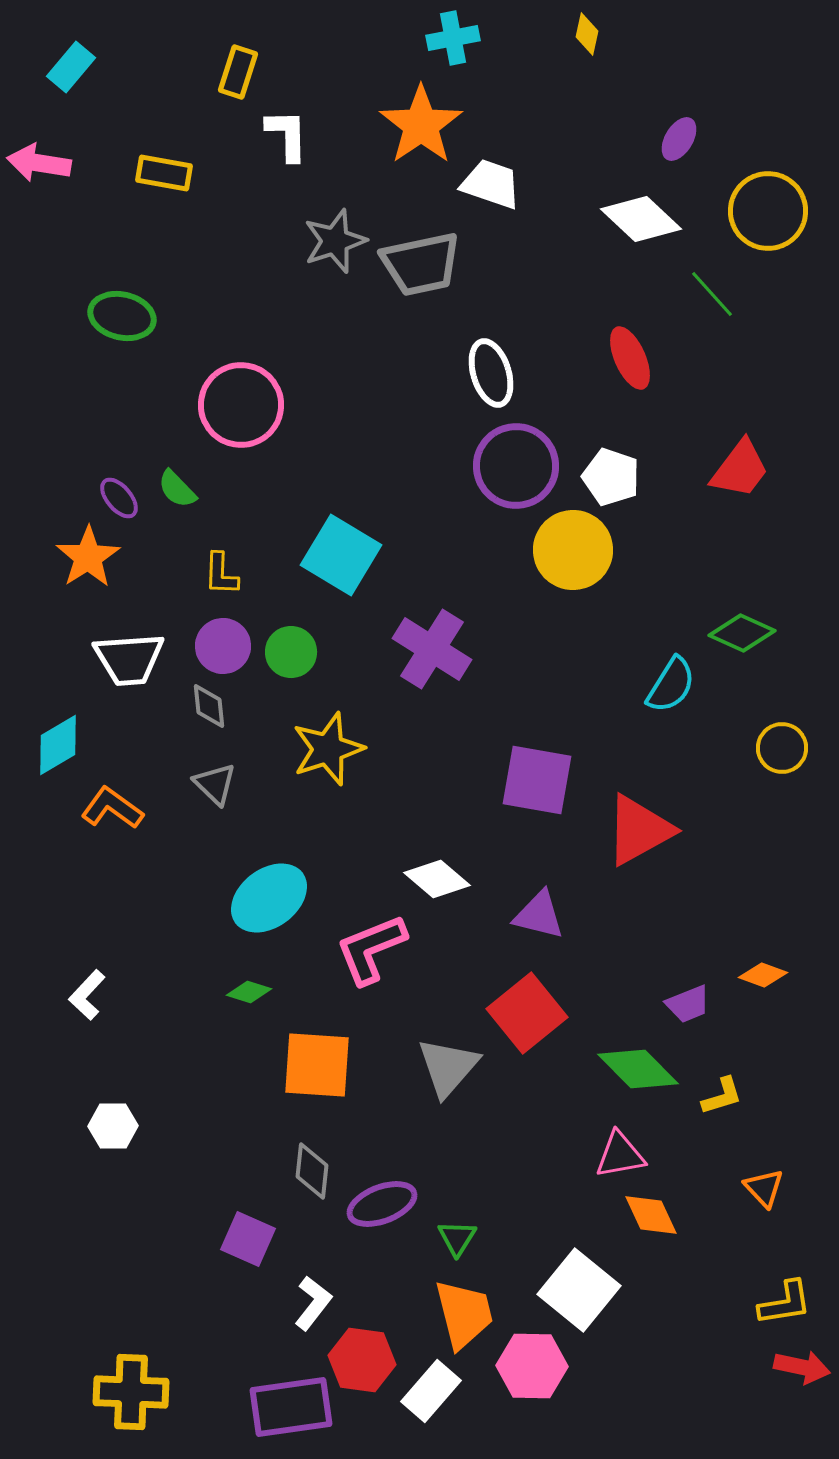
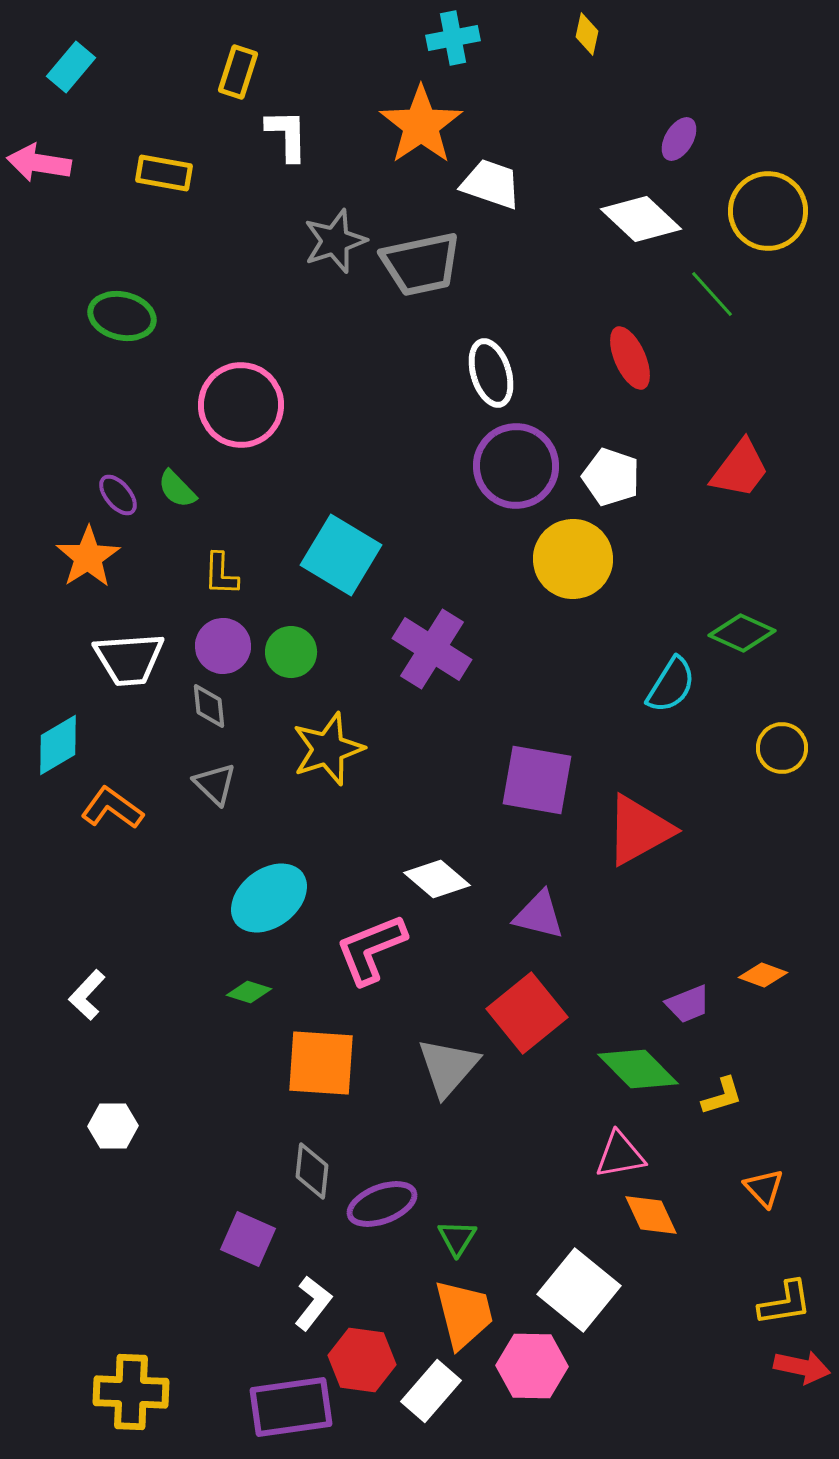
purple ellipse at (119, 498): moved 1 px left, 3 px up
yellow circle at (573, 550): moved 9 px down
orange square at (317, 1065): moved 4 px right, 2 px up
